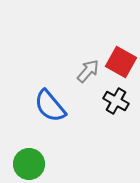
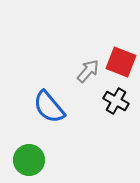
red square: rotated 8 degrees counterclockwise
blue semicircle: moved 1 px left, 1 px down
green circle: moved 4 px up
